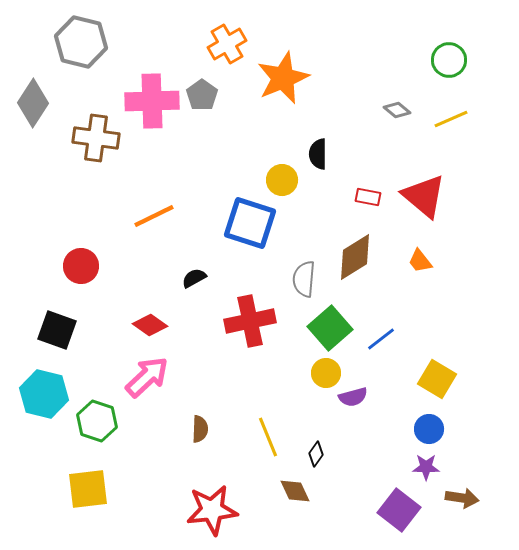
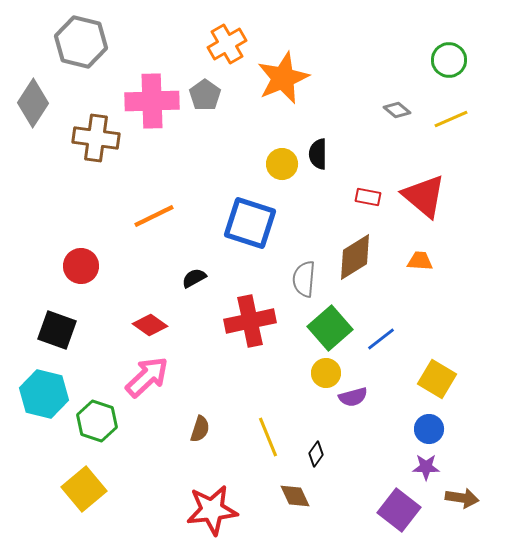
gray pentagon at (202, 95): moved 3 px right
yellow circle at (282, 180): moved 16 px up
orange trapezoid at (420, 261): rotated 132 degrees clockwise
brown semicircle at (200, 429): rotated 16 degrees clockwise
yellow square at (88, 489): moved 4 px left; rotated 33 degrees counterclockwise
brown diamond at (295, 491): moved 5 px down
